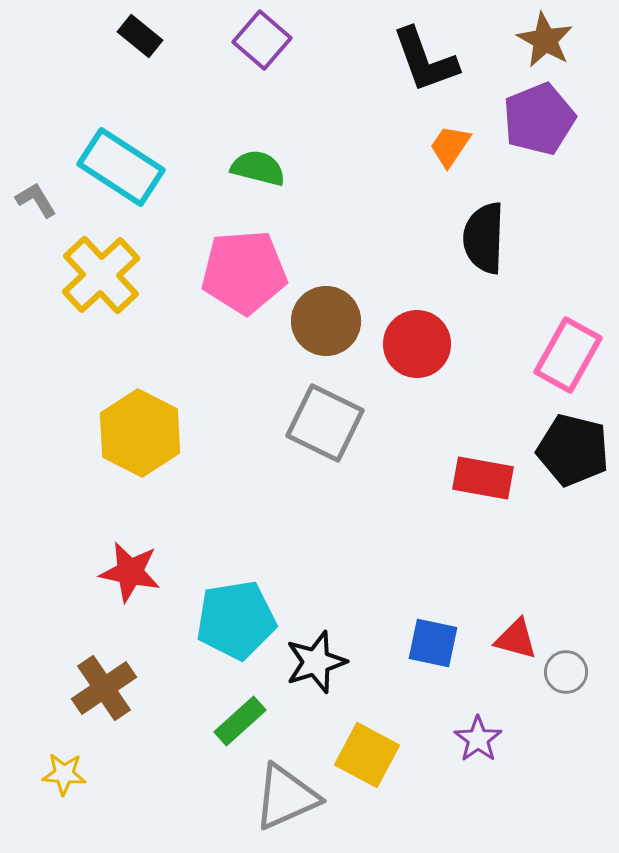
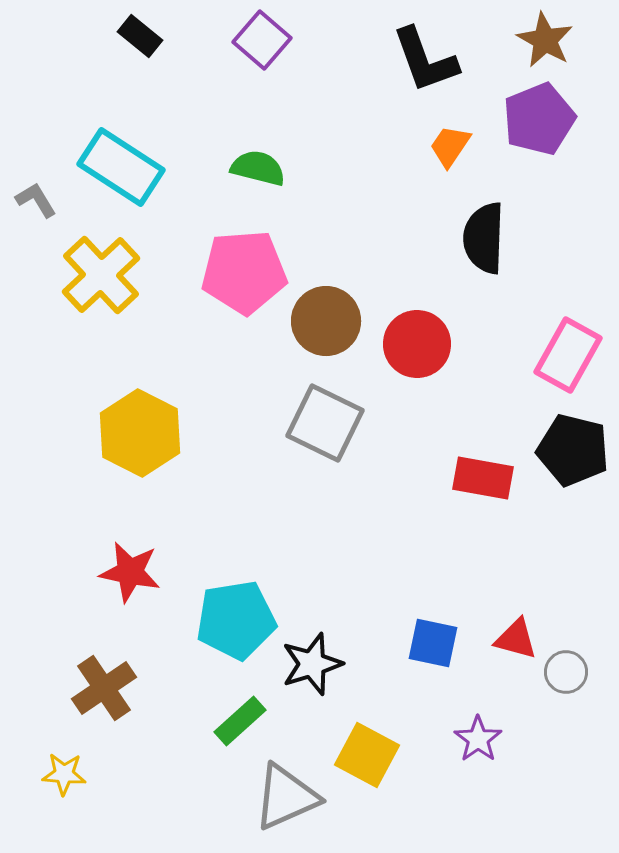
black star: moved 4 px left, 2 px down
